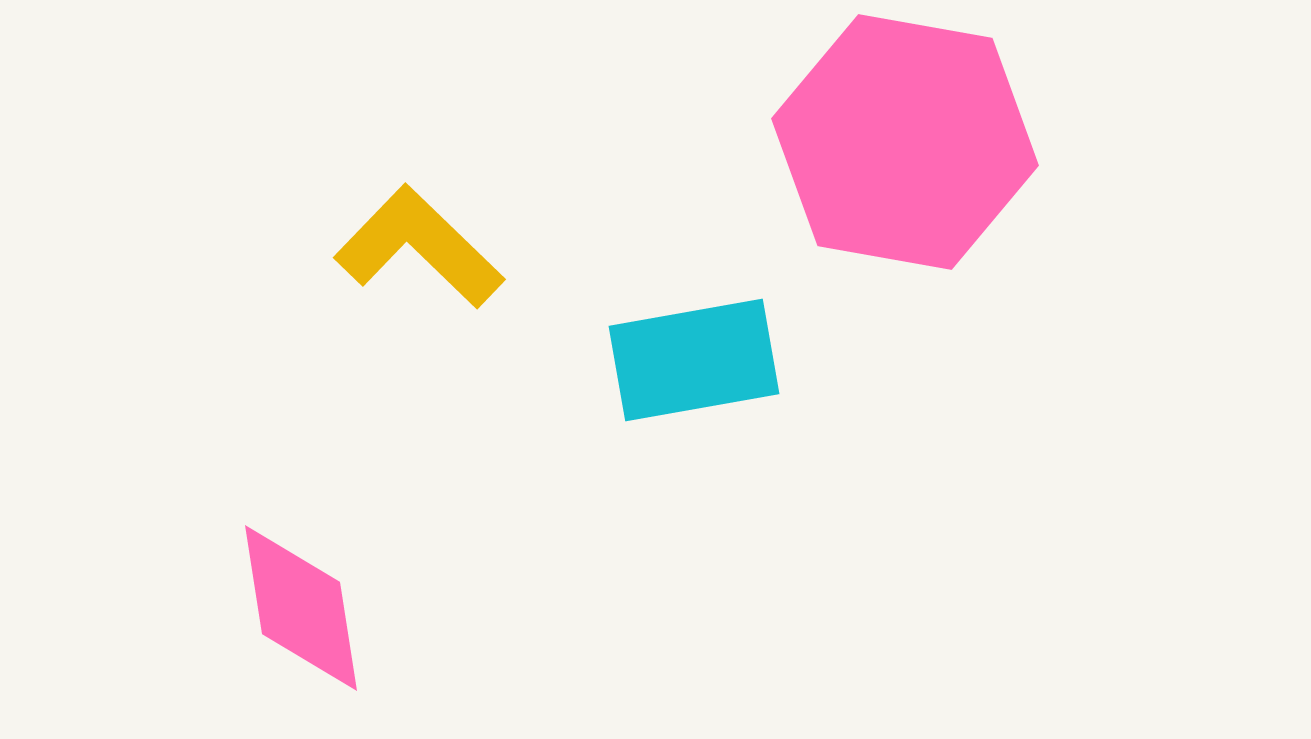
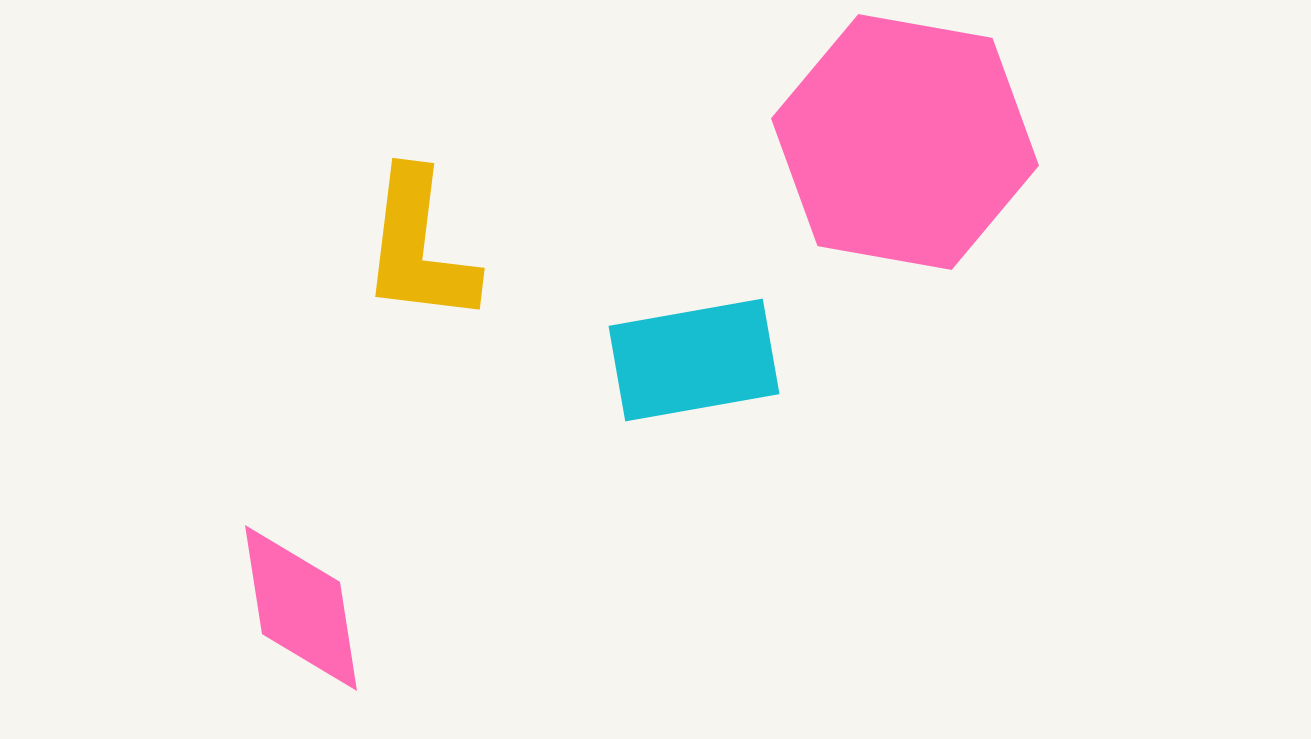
yellow L-shape: rotated 127 degrees counterclockwise
